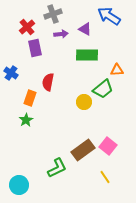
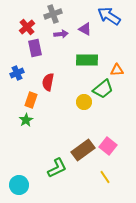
green rectangle: moved 5 px down
blue cross: moved 6 px right; rotated 32 degrees clockwise
orange rectangle: moved 1 px right, 2 px down
